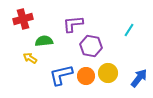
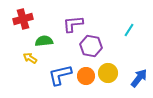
blue L-shape: moved 1 px left
